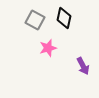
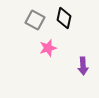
purple arrow: rotated 24 degrees clockwise
